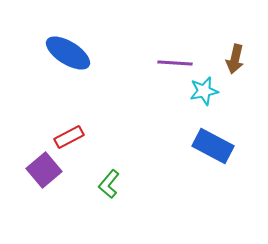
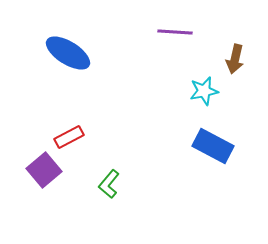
purple line: moved 31 px up
